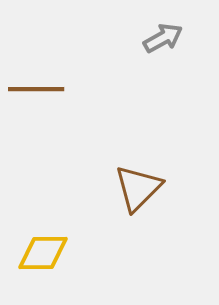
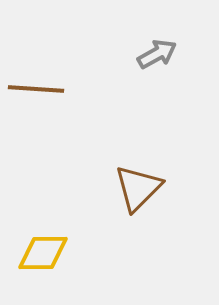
gray arrow: moved 6 px left, 16 px down
brown line: rotated 4 degrees clockwise
